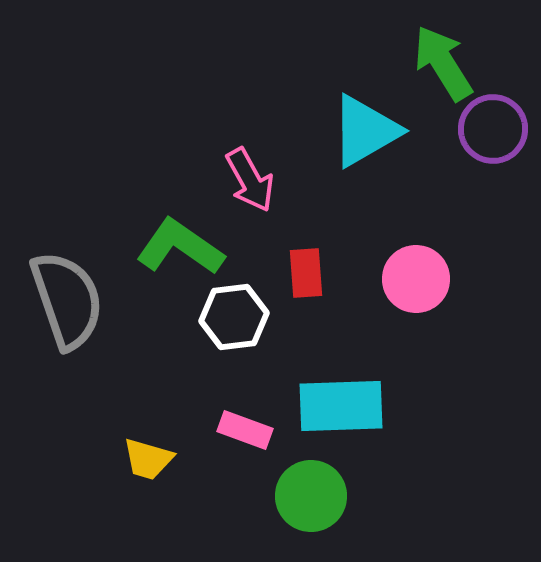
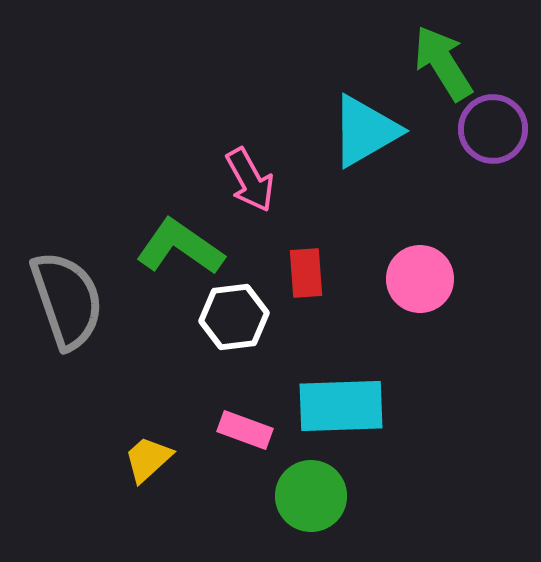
pink circle: moved 4 px right
yellow trapezoid: rotated 122 degrees clockwise
